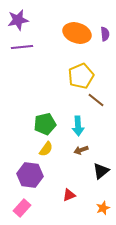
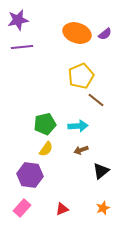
purple semicircle: rotated 56 degrees clockwise
cyan arrow: rotated 90 degrees counterclockwise
red triangle: moved 7 px left, 14 px down
